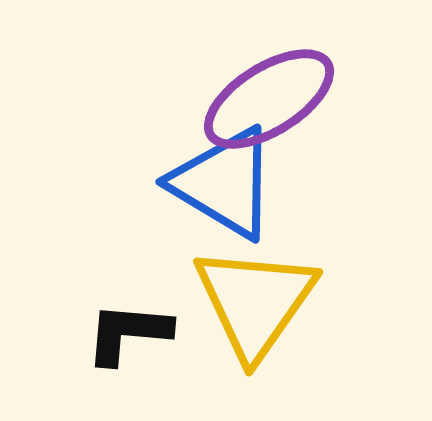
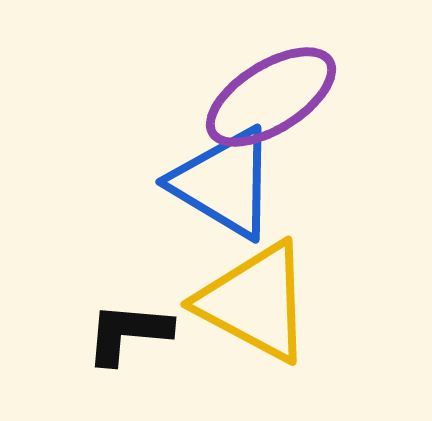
purple ellipse: moved 2 px right, 2 px up
yellow triangle: rotated 37 degrees counterclockwise
